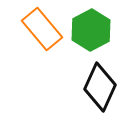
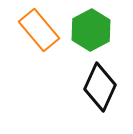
orange rectangle: moved 3 px left, 1 px down
